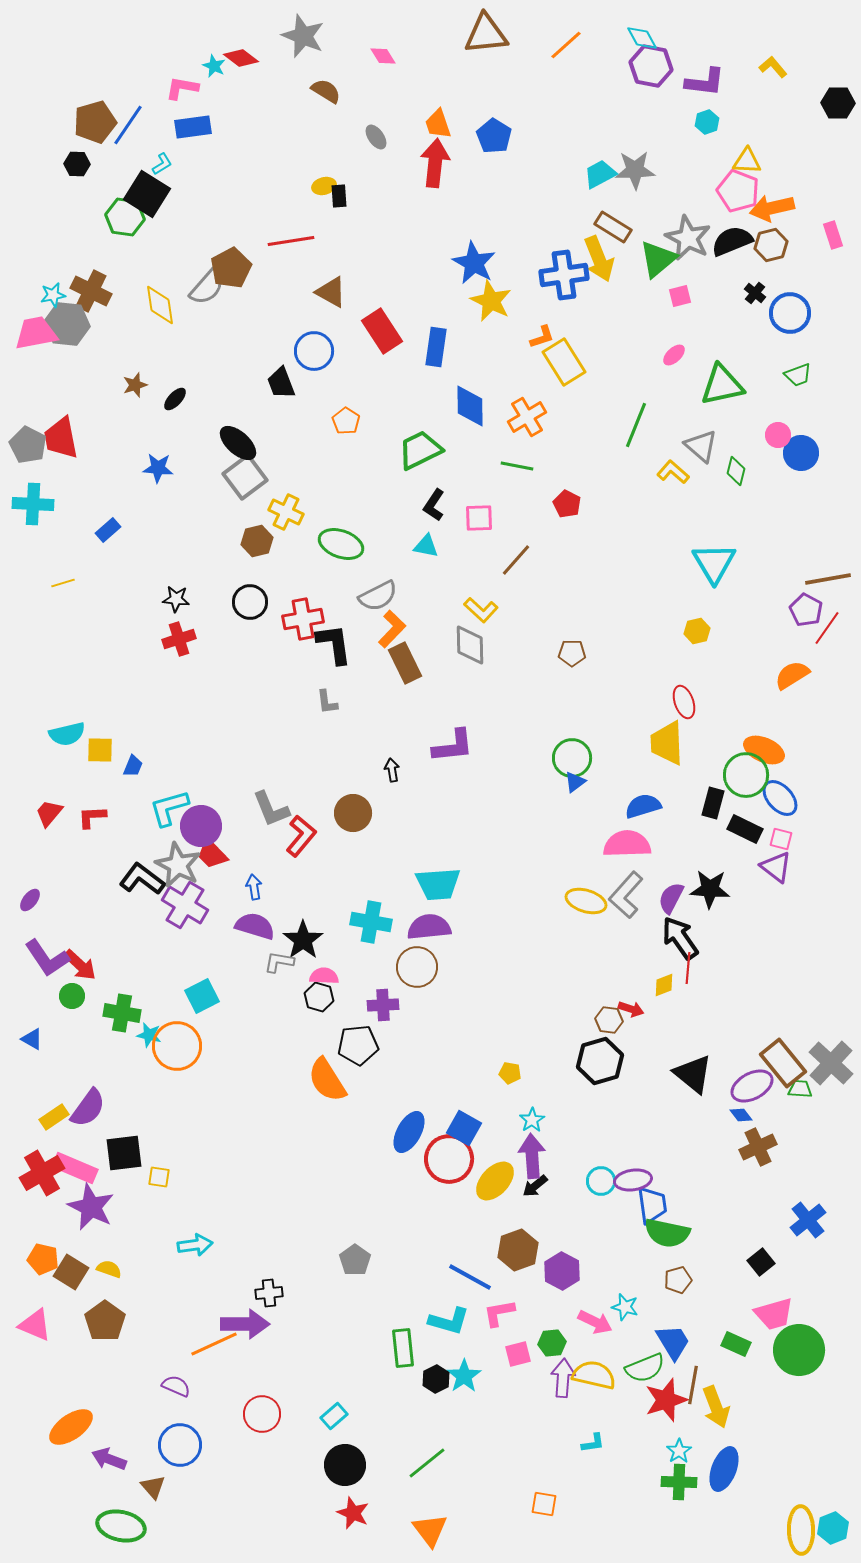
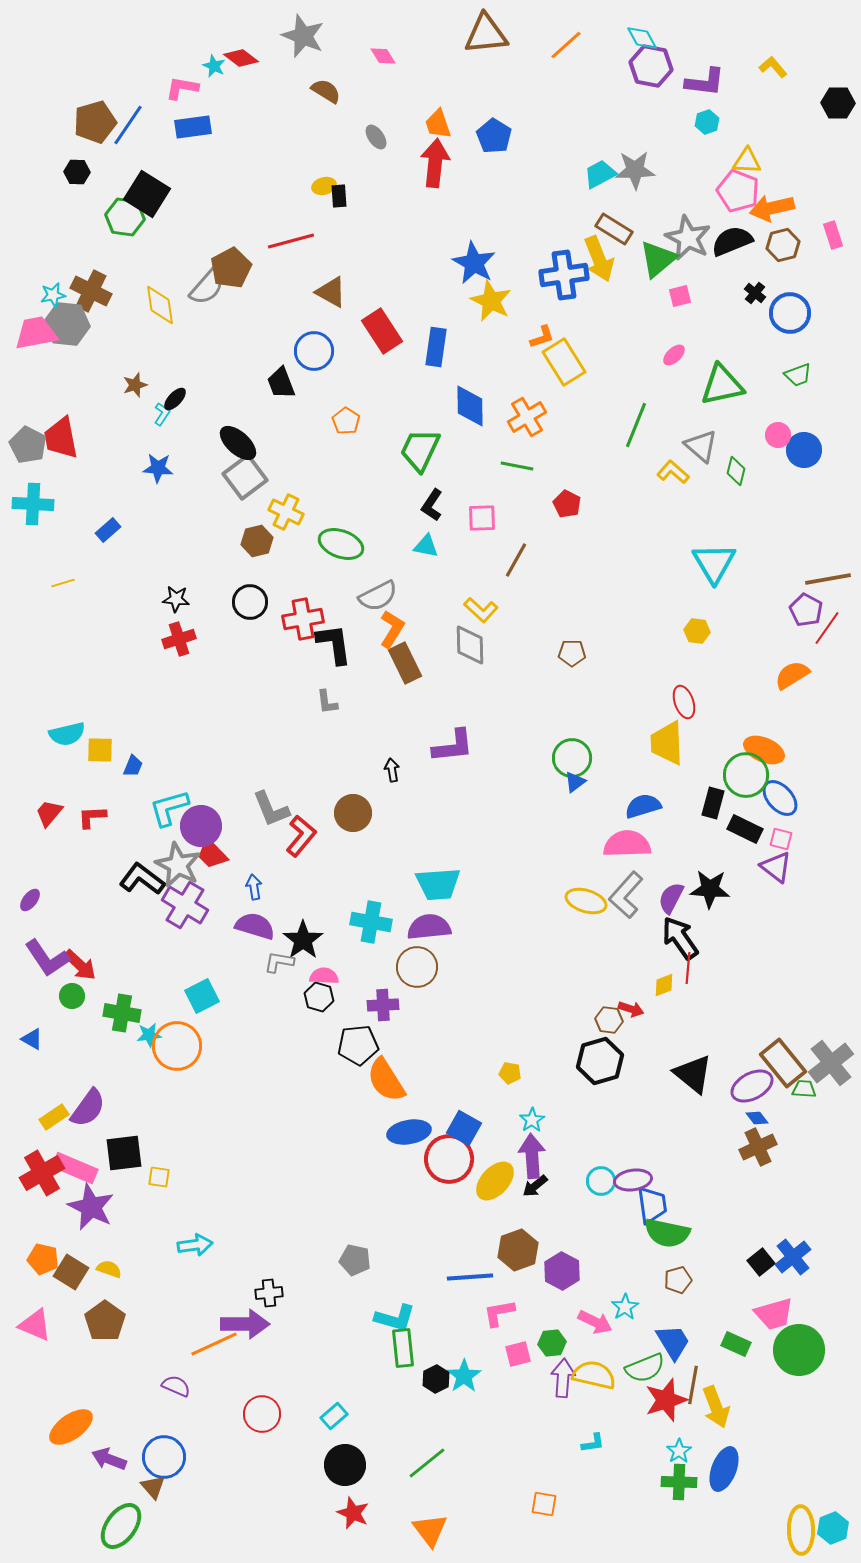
black hexagon at (77, 164): moved 8 px down
cyan L-shape at (162, 164): moved 250 px down; rotated 25 degrees counterclockwise
brown rectangle at (613, 227): moved 1 px right, 2 px down
red line at (291, 241): rotated 6 degrees counterclockwise
brown hexagon at (771, 245): moved 12 px right
green trapezoid at (420, 450): rotated 39 degrees counterclockwise
blue circle at (801, 453): moved 3 px right, 3 px up
black L-shape at (434, 505): moved 2 px left
pink square at (479, 518): moved 3 px right
brown line at (516, 560): rotated 12 degrees counterclockwise
orange L-shape at (392, 629): rotated 12 degrees counterclockwise
yellow hexagon at (697, 631): rotated 20 degrees clockwise
cyan star at (149, 1035): rotated 20 degrees counterclockwise
gray cross at (831, 1063): rotated 9 degrees clockwise
orange semicircle at (327, 1080): moved 59 px right
green trapezoid at (800, 1089): moved 4 px right
blue diamond at (741, 1115): moved 16 px right, 3 px down
blue ellipse at (409, 1132): rotated 51 degrees clockwise
blue cross at (808, 1220): moved 15 px left, 37 px down
gray pentagon at (355, 1260): rotated 24 degrees counterclockwise
blue line at (470, 1277): rotated 33 degrees counterclockwise
cyan star at (625, 1307): rotated 24 degrees clockwise
cyan L-shape at (449, 1321): moved 54 px left, 3 px up
blue circle at (180, 1445): moved 16 px left, 12 px down
green ellipse at (121, 1526): rotated 66 degrees counterclockwise
